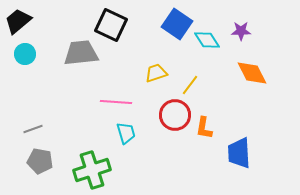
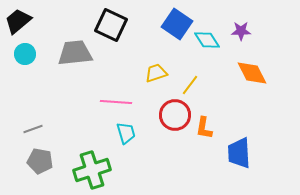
gray trapezoid: moved 6 px left
